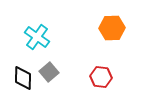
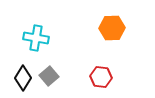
cyan cross: moved 1 px left, 1 px down; rotated 25 degrees counterclockwise
gray square: moved 4 px down
black diamond: rotated 30 degrees clockwise
